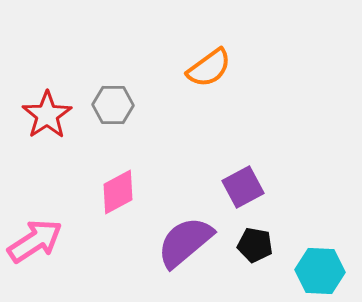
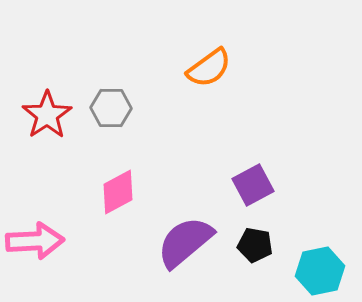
gray hexagon: moved 2 px left, 3 px down
purple square: moved 10 px right, 2 px up
pink arrow: rotated 30 degrees clockwise
cyan hexagon: rotated 15 degrees counterclockwise
